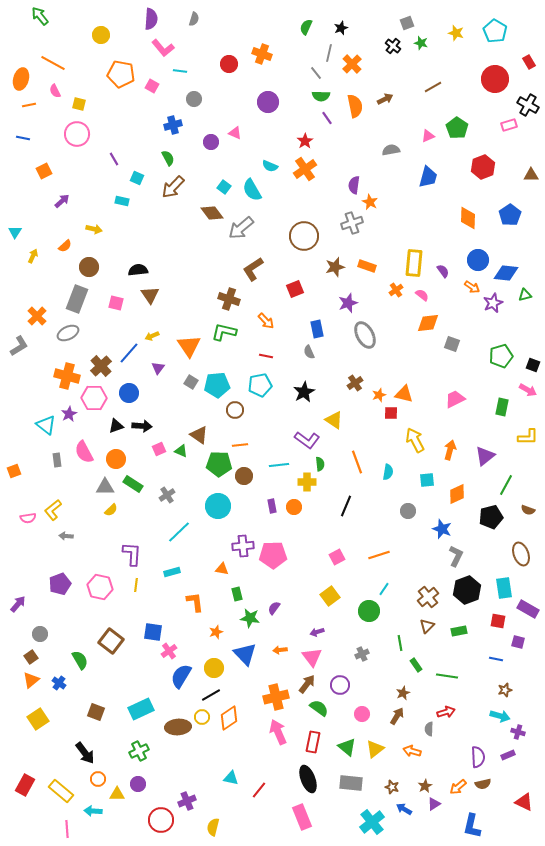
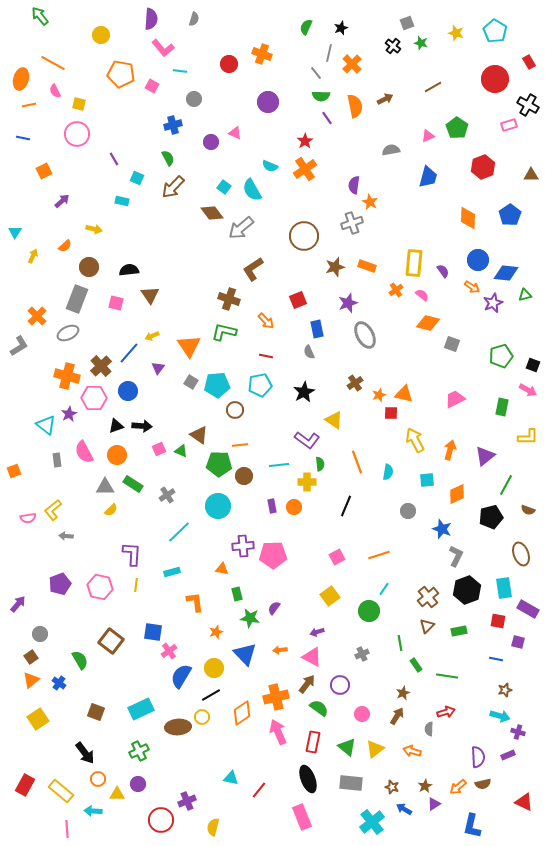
black semicircle at (138, 270): moved 9 px left
red square at (295, 289): moved 3 px right, 11 px down
orange diamond at (428, 323): rotated 20 degrees clockwise
blue circle at (129, 393): moved 1 px left, 2 px up
orange circle at (116, 459): moved 1 px right, 4 px up
pink triangle at (312, 657): rotated 25 degrees counterclockwise
orange diamond at (229, 718): moved 13 px right, 5 px up
